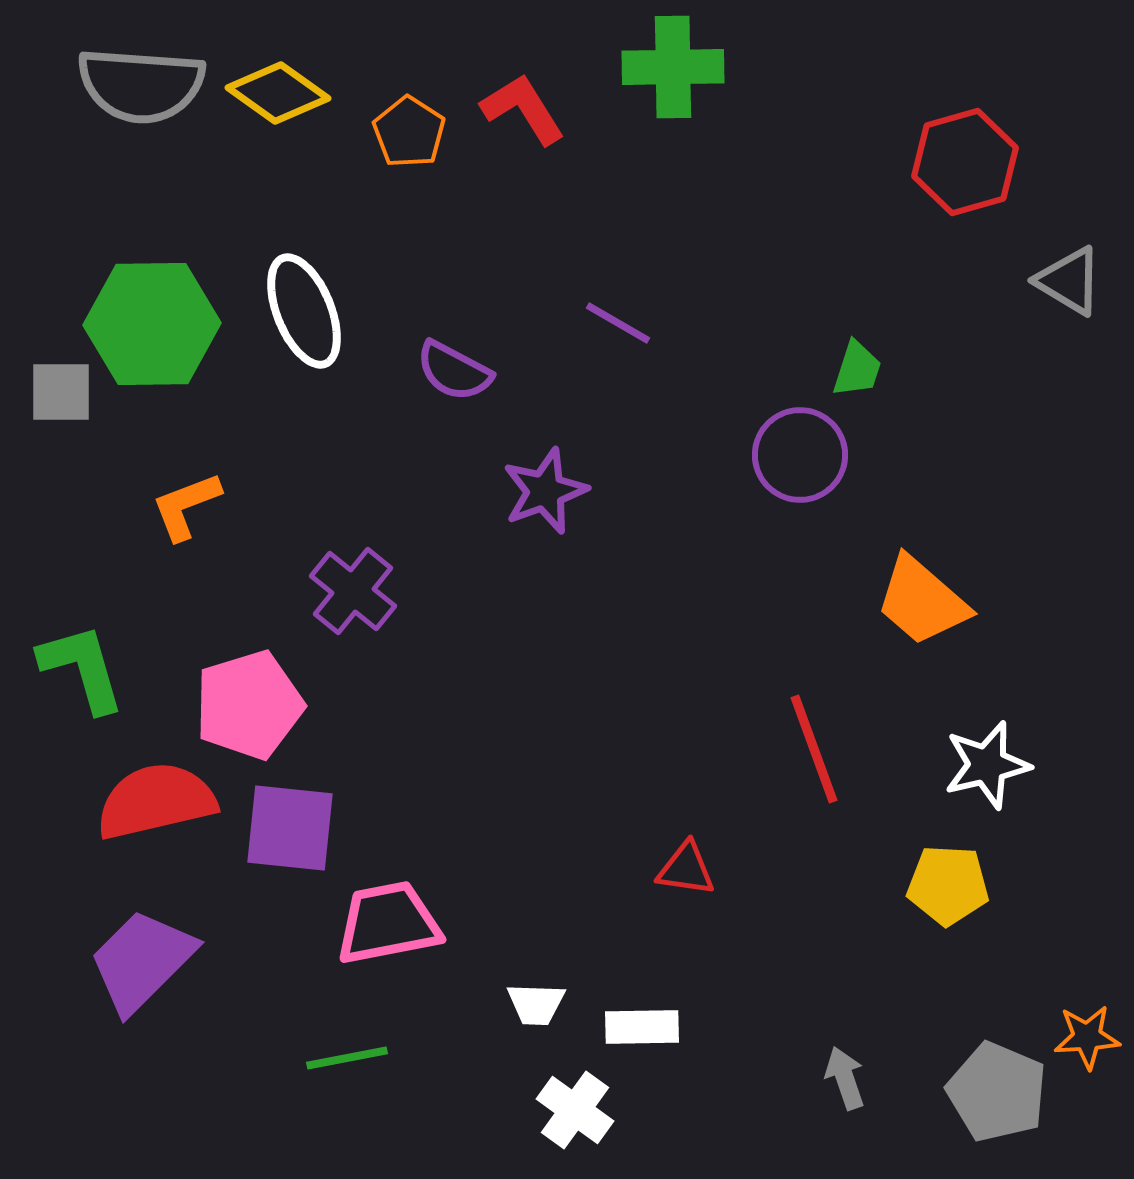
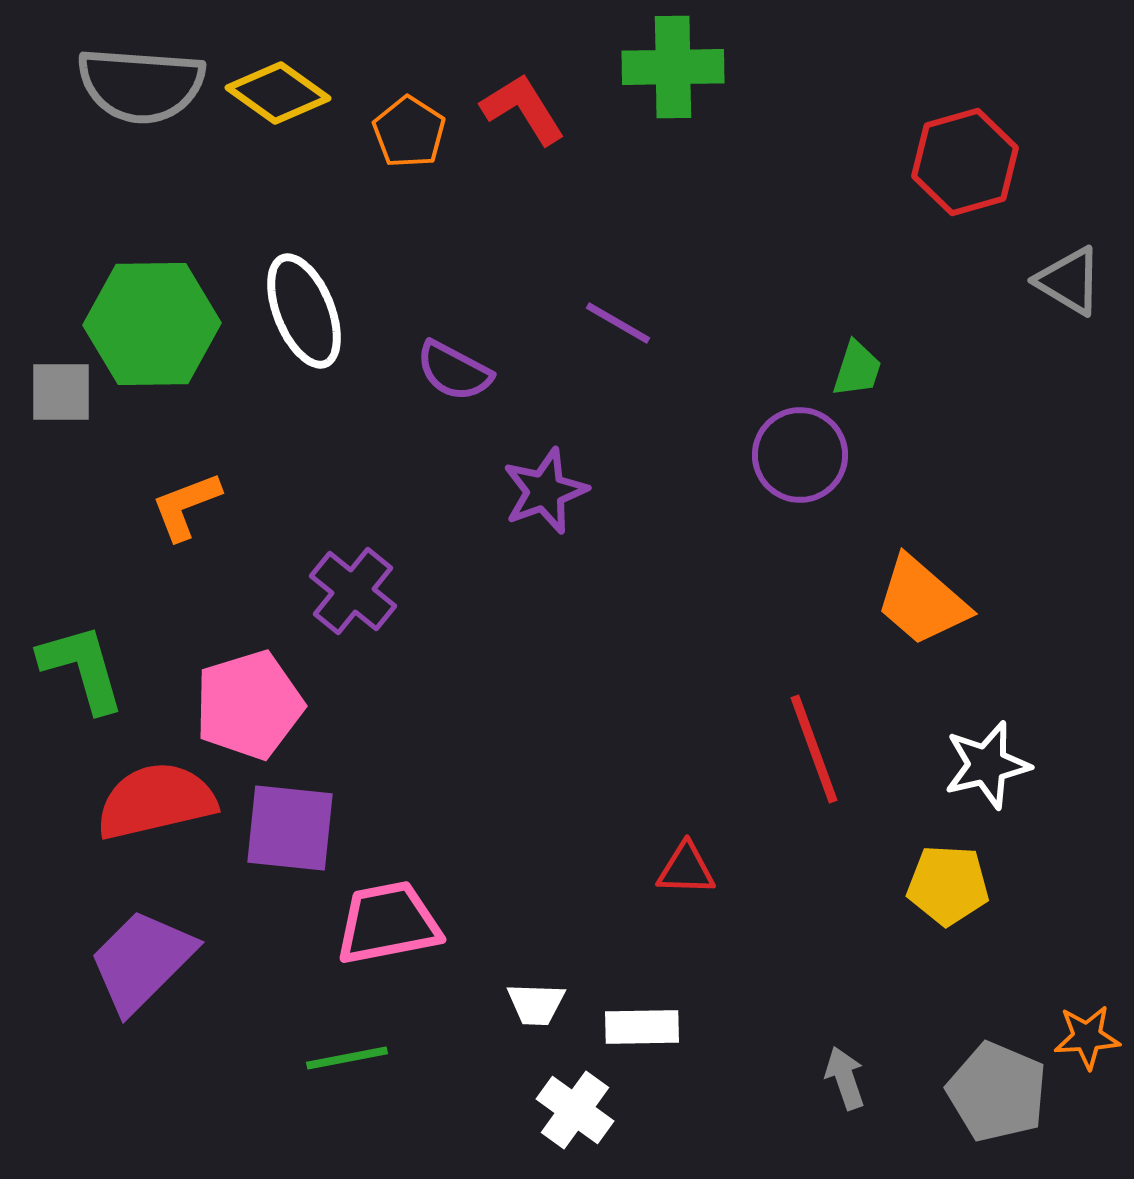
red triangle: rotated 6 degrees counterclockwise
